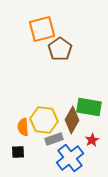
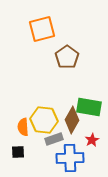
brown pentagon: moved 7 px right, 8 px down
blue cross: rotated 36 degrees clockwise
